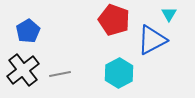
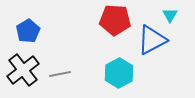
cyan triangle: moved 1 px right, 1 px down
red pentagon: moved 1 px right; rotated 16 degrees counterclockwise
